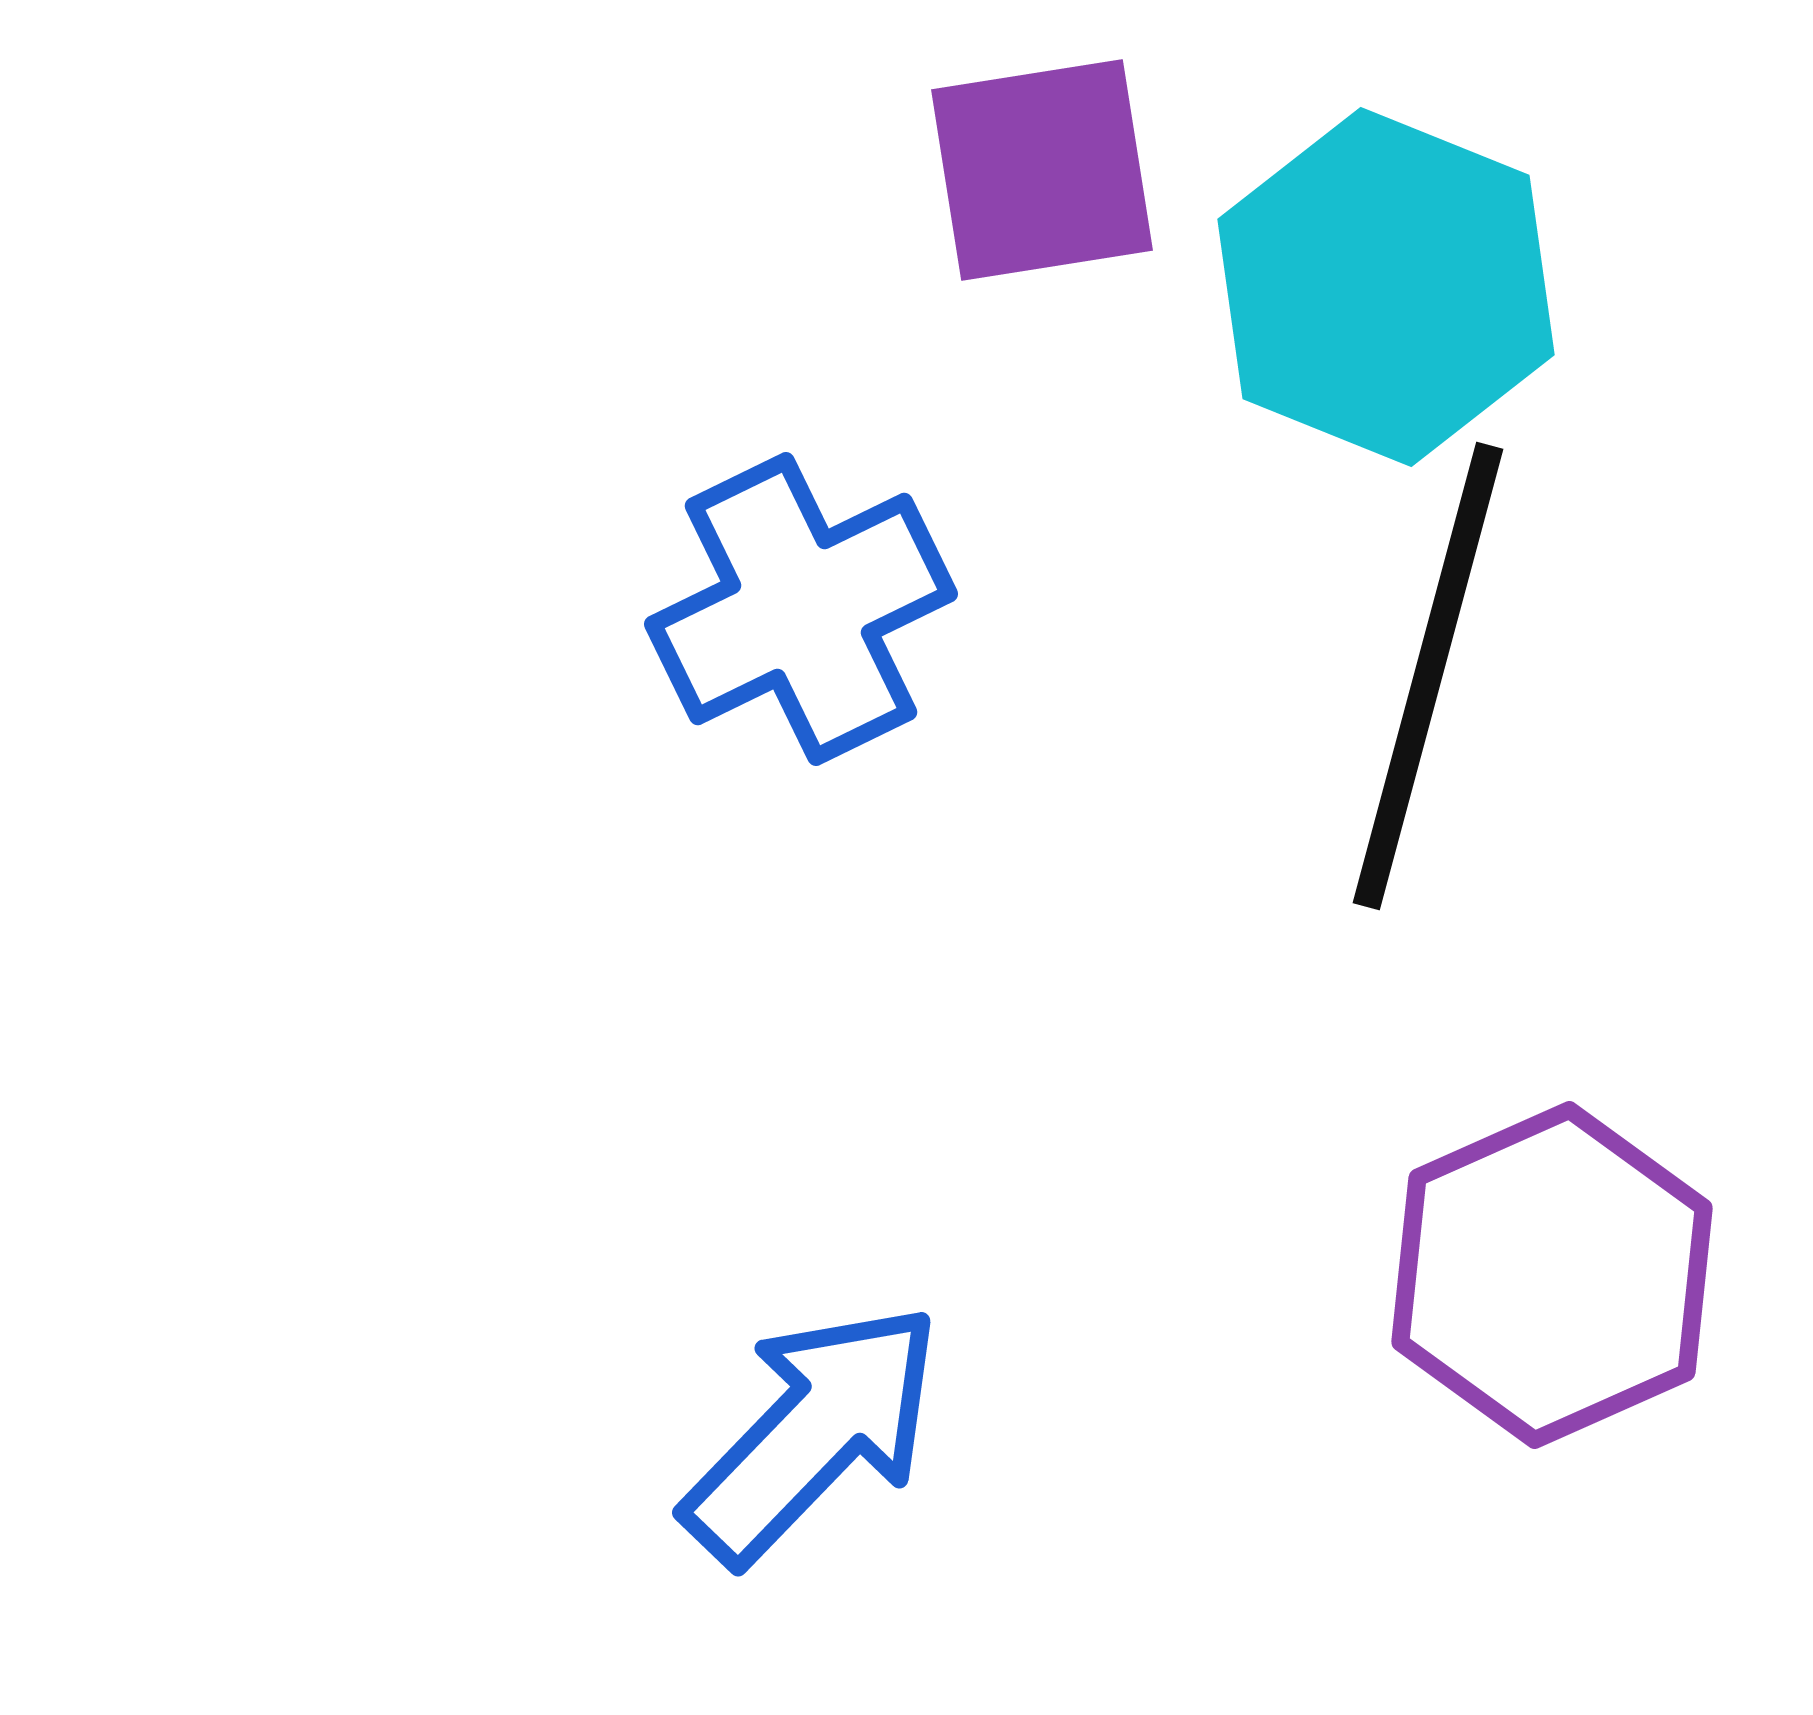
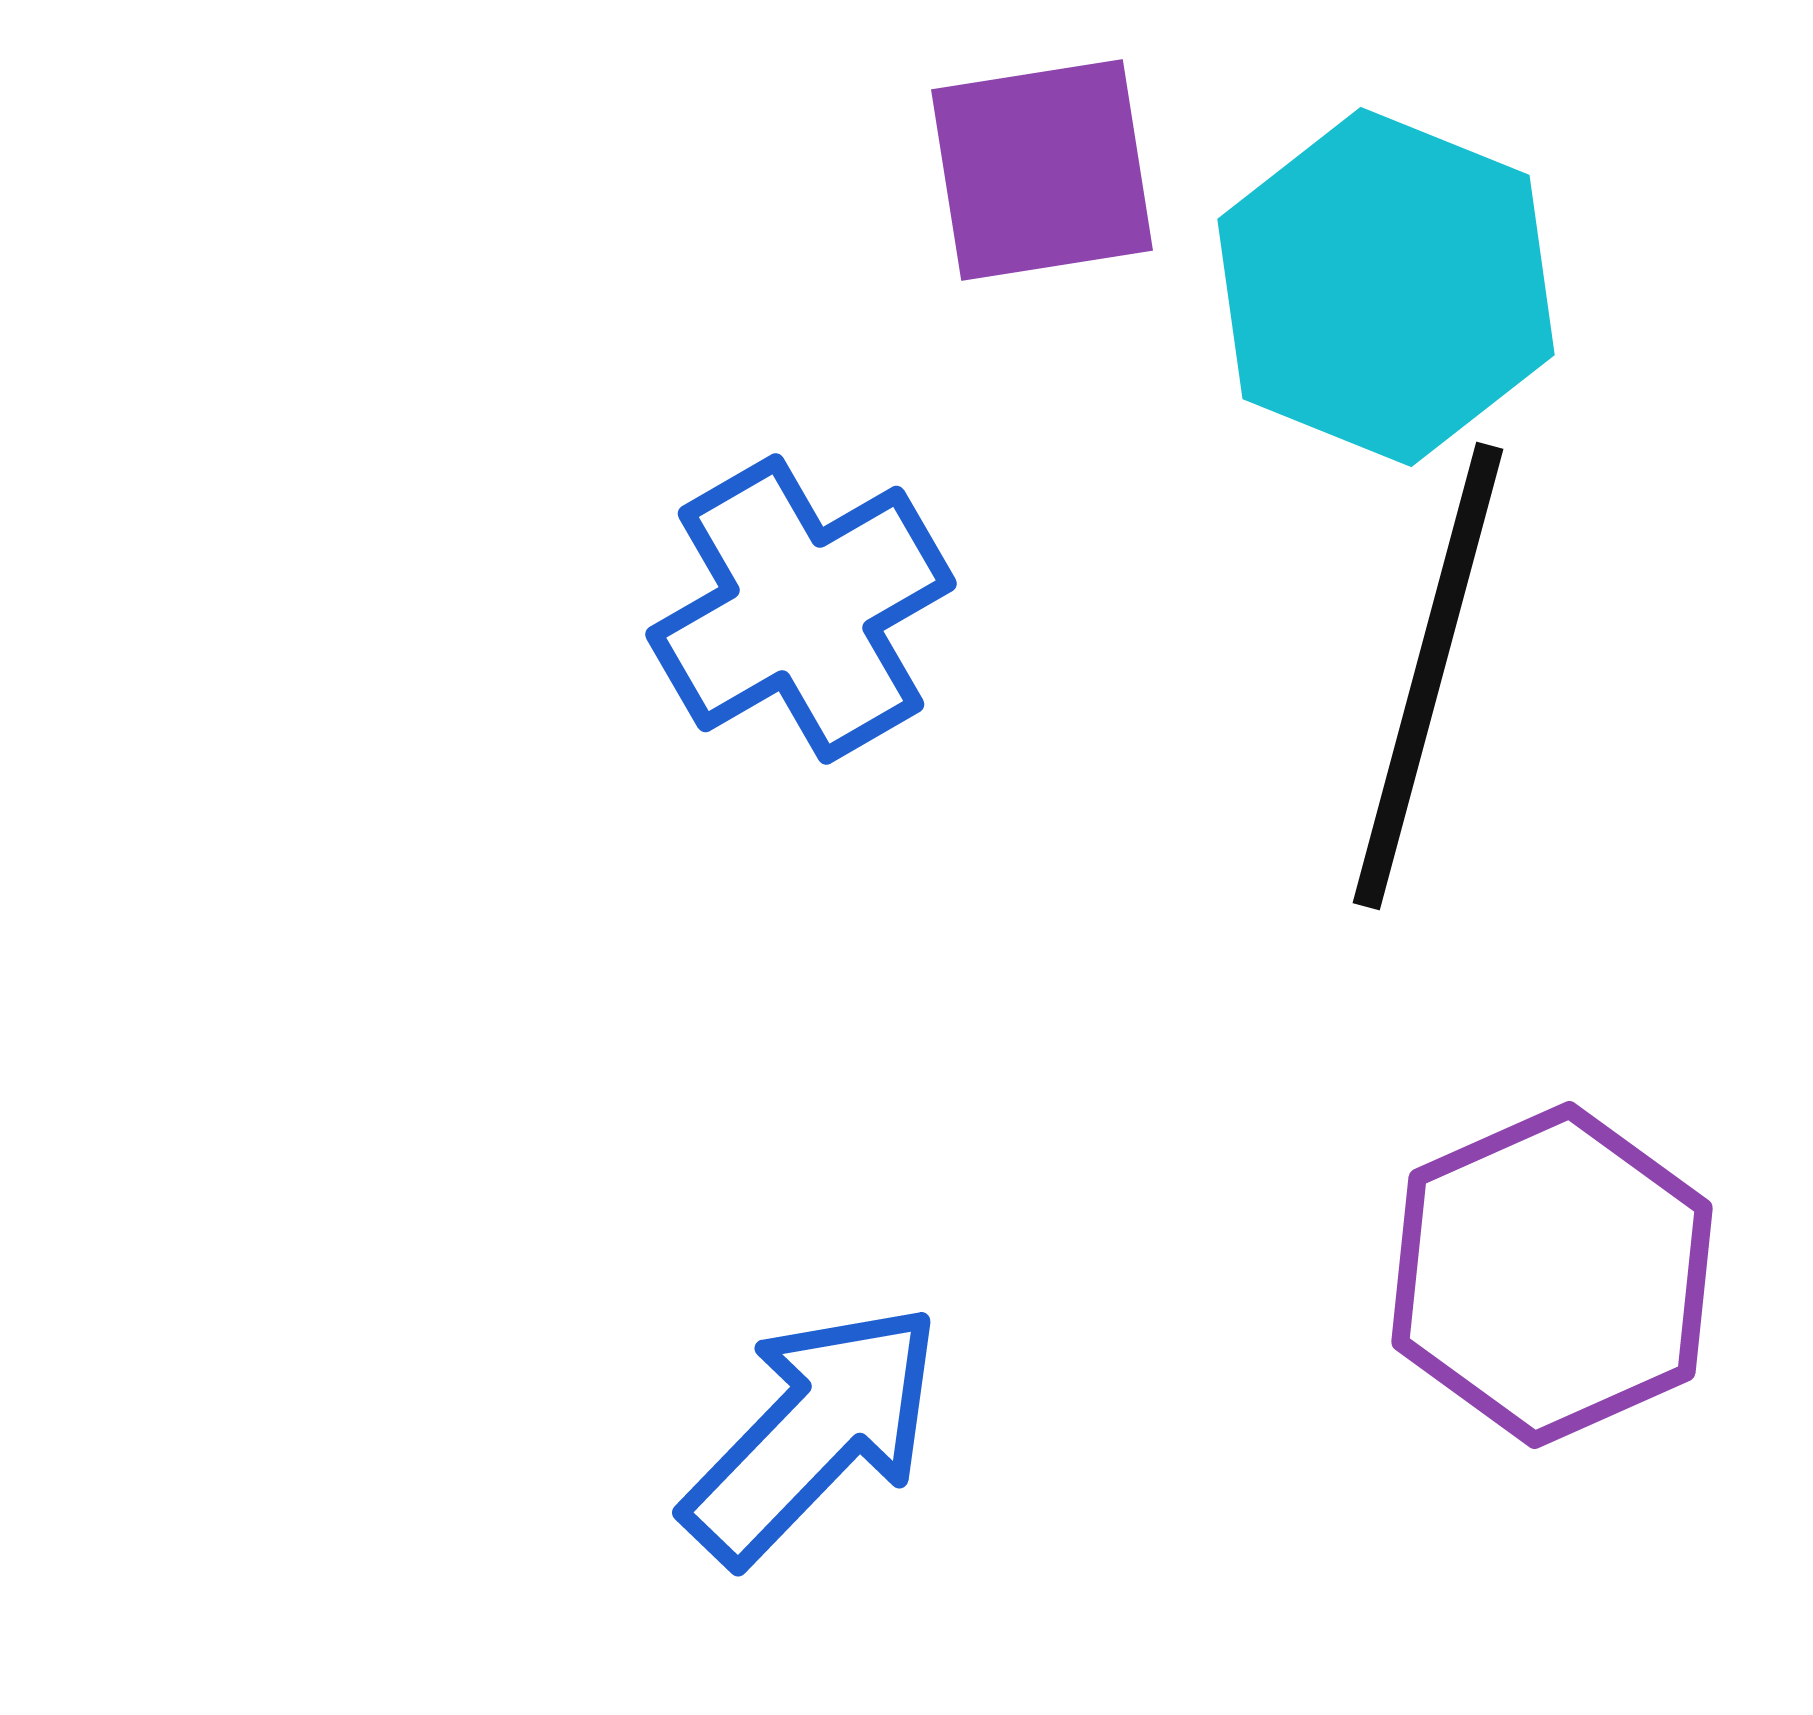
blue cross: rotated 4 degrees counterclockwise
